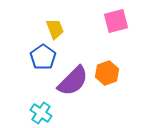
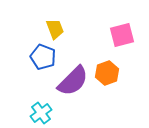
pink square: moved 6 px right, 14 px down
blue pentagon: rotated 15 degrees counterclockwise
cyan cross: rotated 20 degrees clockwise
